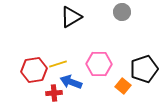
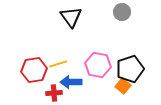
black triangle: rotated 35 degrees counterclockwise
pink hexagon: moved 1 px left, 1 px down; rotated 10 degrees clockwise
black pentagon: moved 14 px left
blue arrow: rotated 20 degrees counterclockwise
